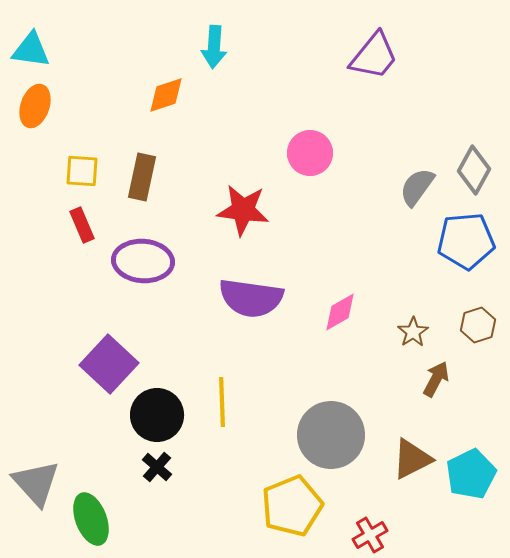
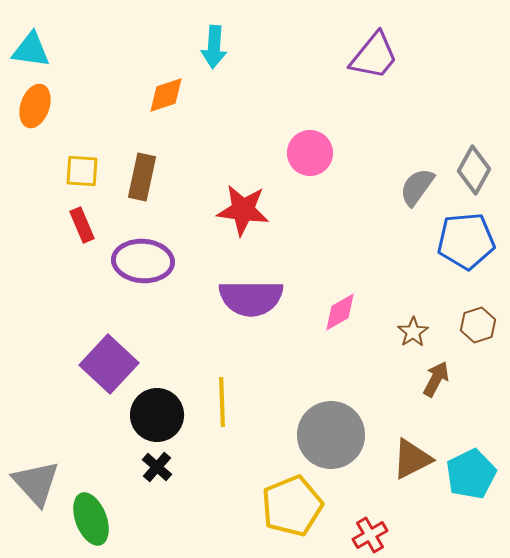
purple semicircle: rotated 8 degrees counterclockwise
